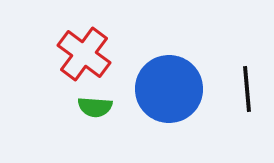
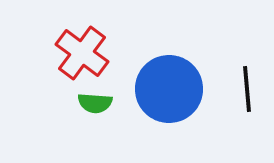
red cross: moved 2 px left, 1 px up
green semicircle: moved 4 px up
